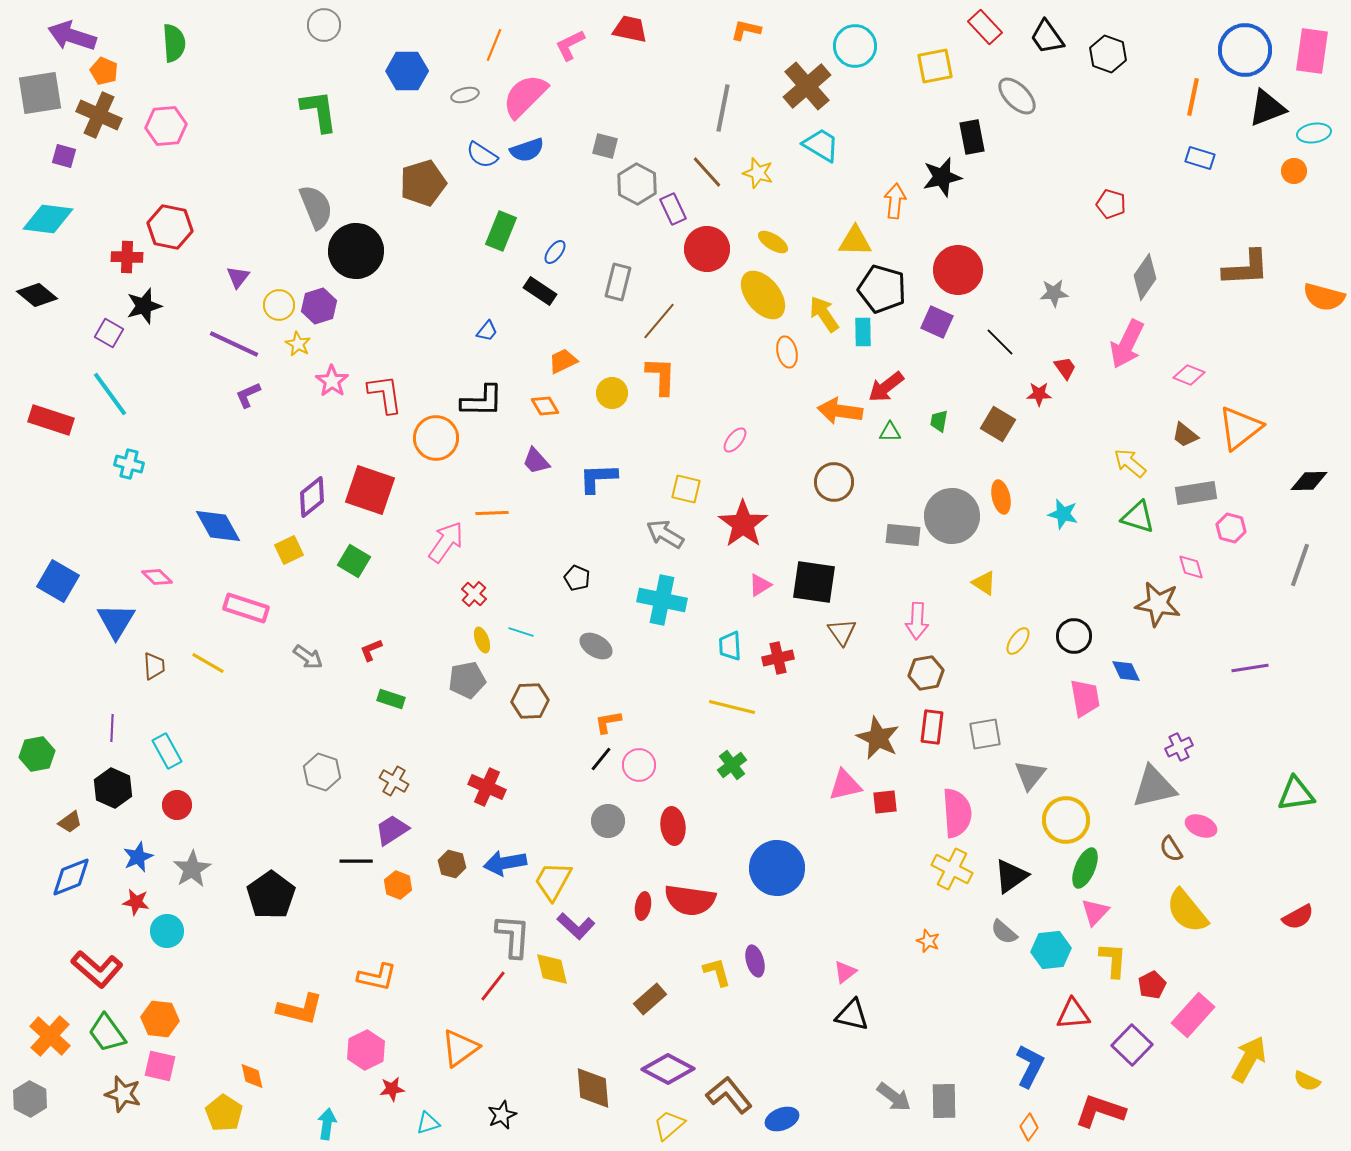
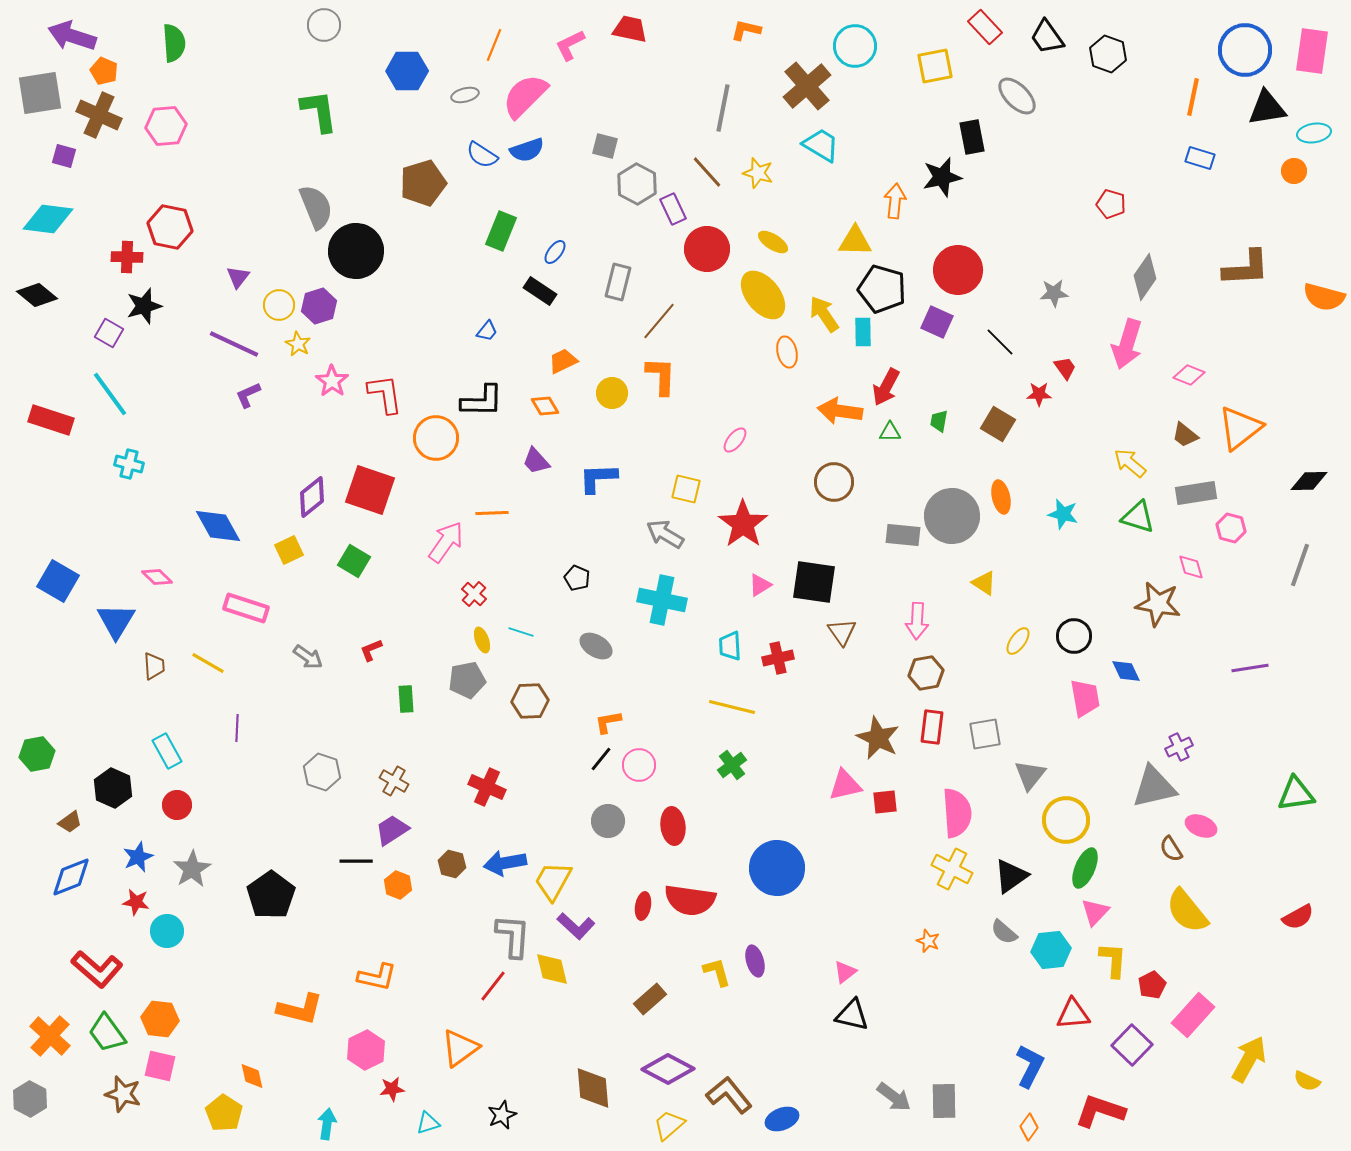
black triangle at (1267, 108): rotated 12 degrees clockwise
pink arrow at (1127, 344): rotated 9 degrees counterclockwise
red arrow at (886, 387): rotated 24 degrees counterclockwise
green rectangle at (391, 699): moved 15 px right; rotated 68 degrees clockwise
purple line at (112, 728): moved 125 px right
